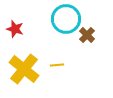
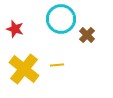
cyan circle: moved 5 px left
